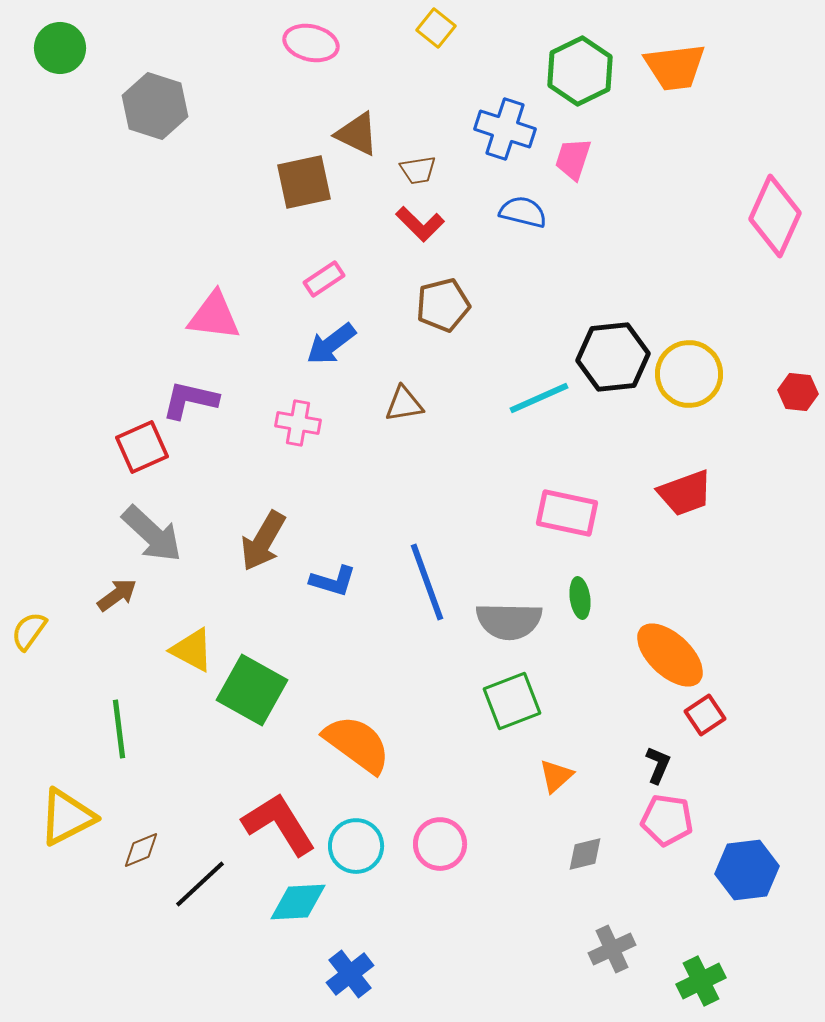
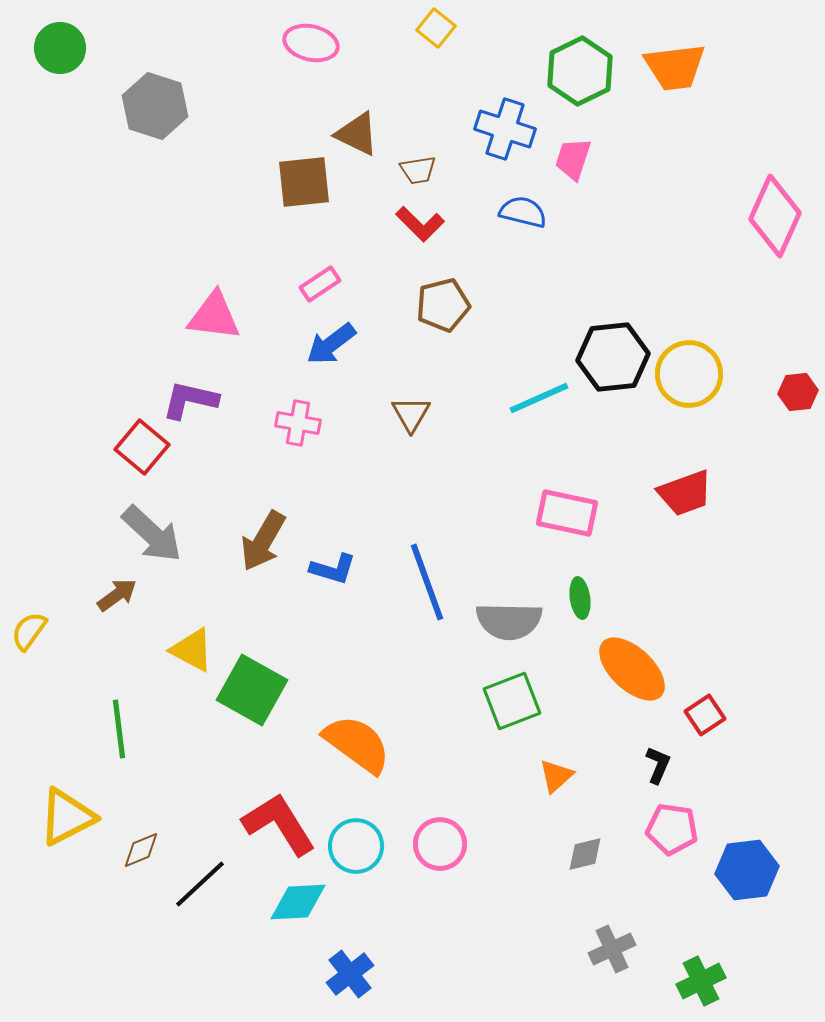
brown square at (304, 182): rotated 6 degrees clockwise
pink rectangle at (324, 279): moved 4 px left, 5 px down
red hexagon at (798, 392): rotated 12 degrees counterclockwise
brown triangle at (404, 404): moved 7 px right, 10 px down; rotated 51 degrees counterclockwise
red square at (142, 447): rotated 26 degrees counterclockwise
blue L-shape at (333, 581): moved 12 px up
orange ellipse at (670, 655): moved 38 px left, 14 px down
pink pentagon at (667, 820): moved 5 px right, 9 px down
